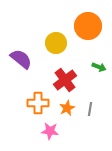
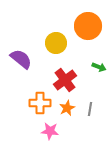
orange cross: moved 2 px right
